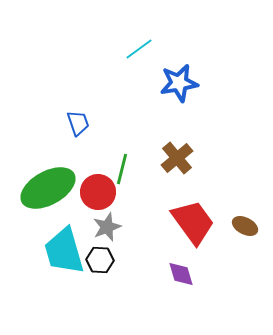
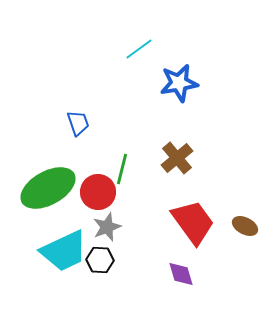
cyan trapezoid: rotated 99 degrees counterclockwise
